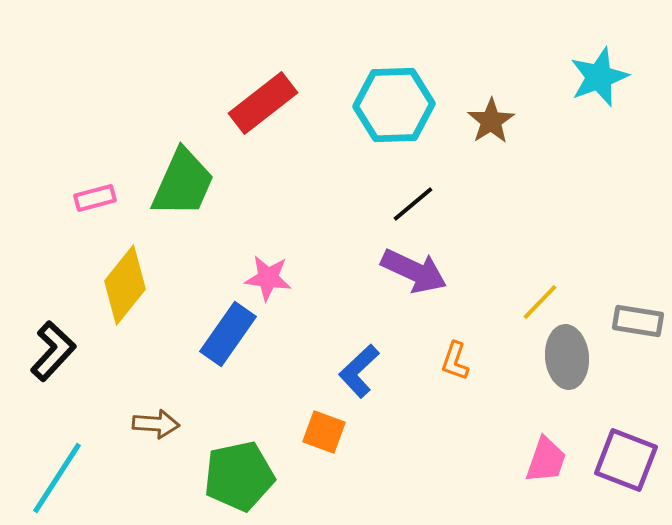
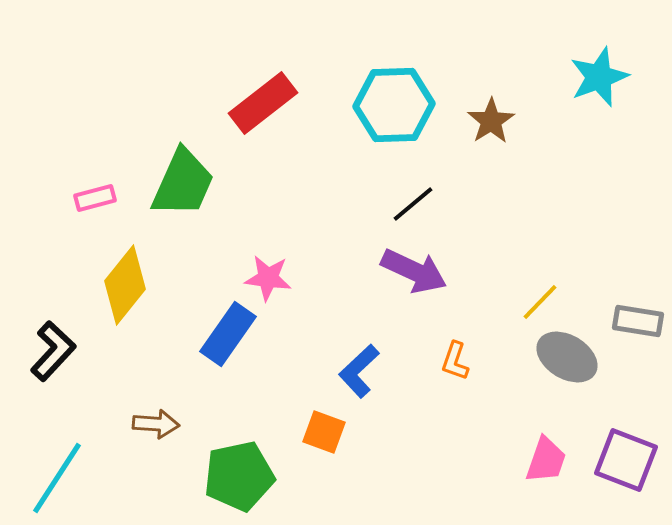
gray ellipse: rotated 54 degrees counterclockwise
